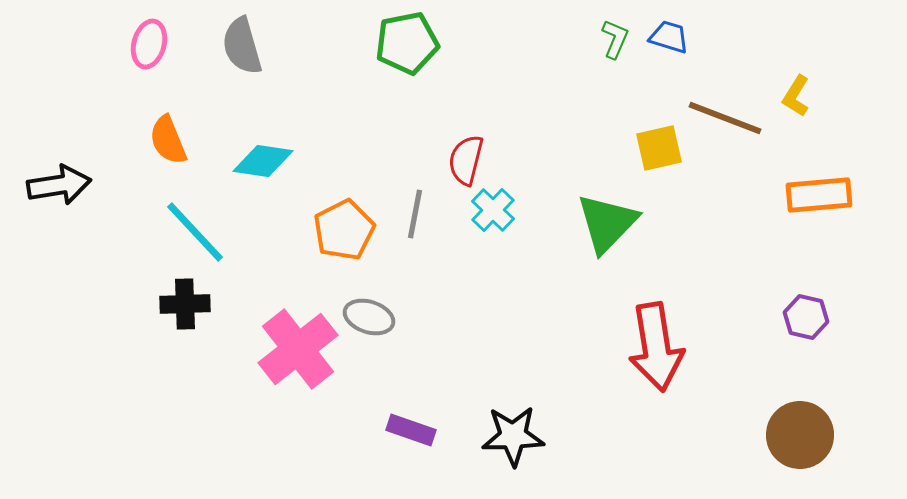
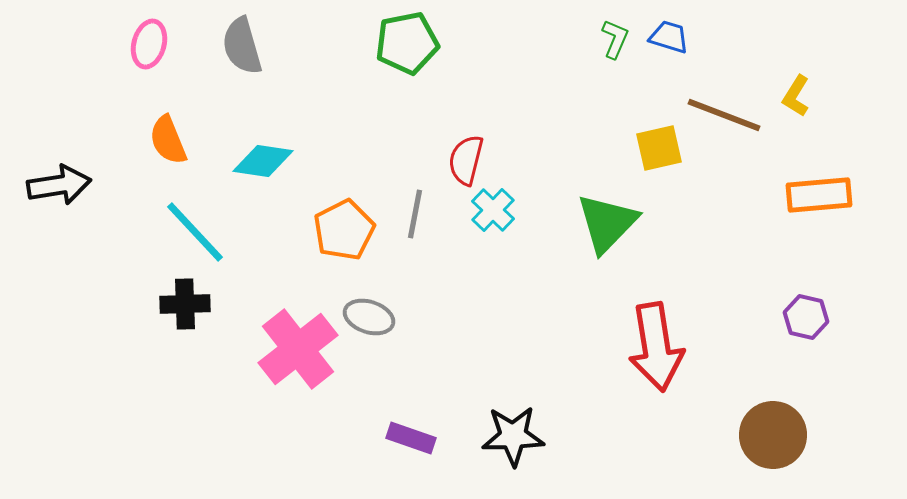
brown line: moved 1 px left, 3 px up
purple rectangle: moved 8 px down
brown circle: moved 27 px left
